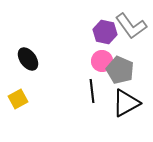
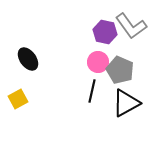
pink circle: moved 4 px left, 1 px down
black line: rotated 20 degrees clockwise
